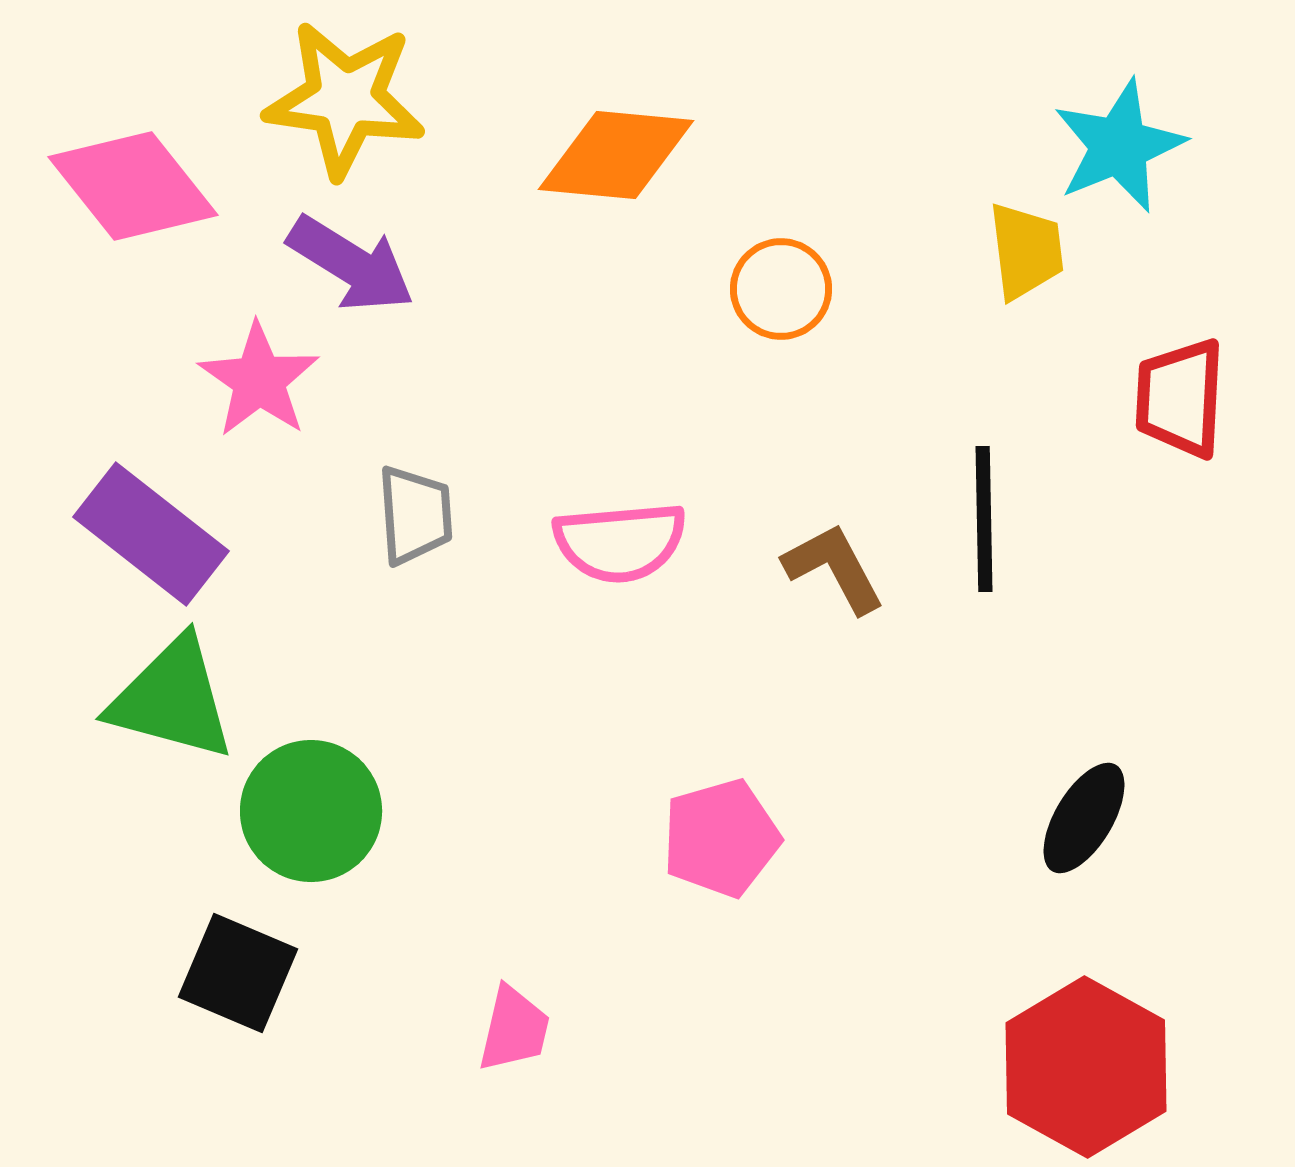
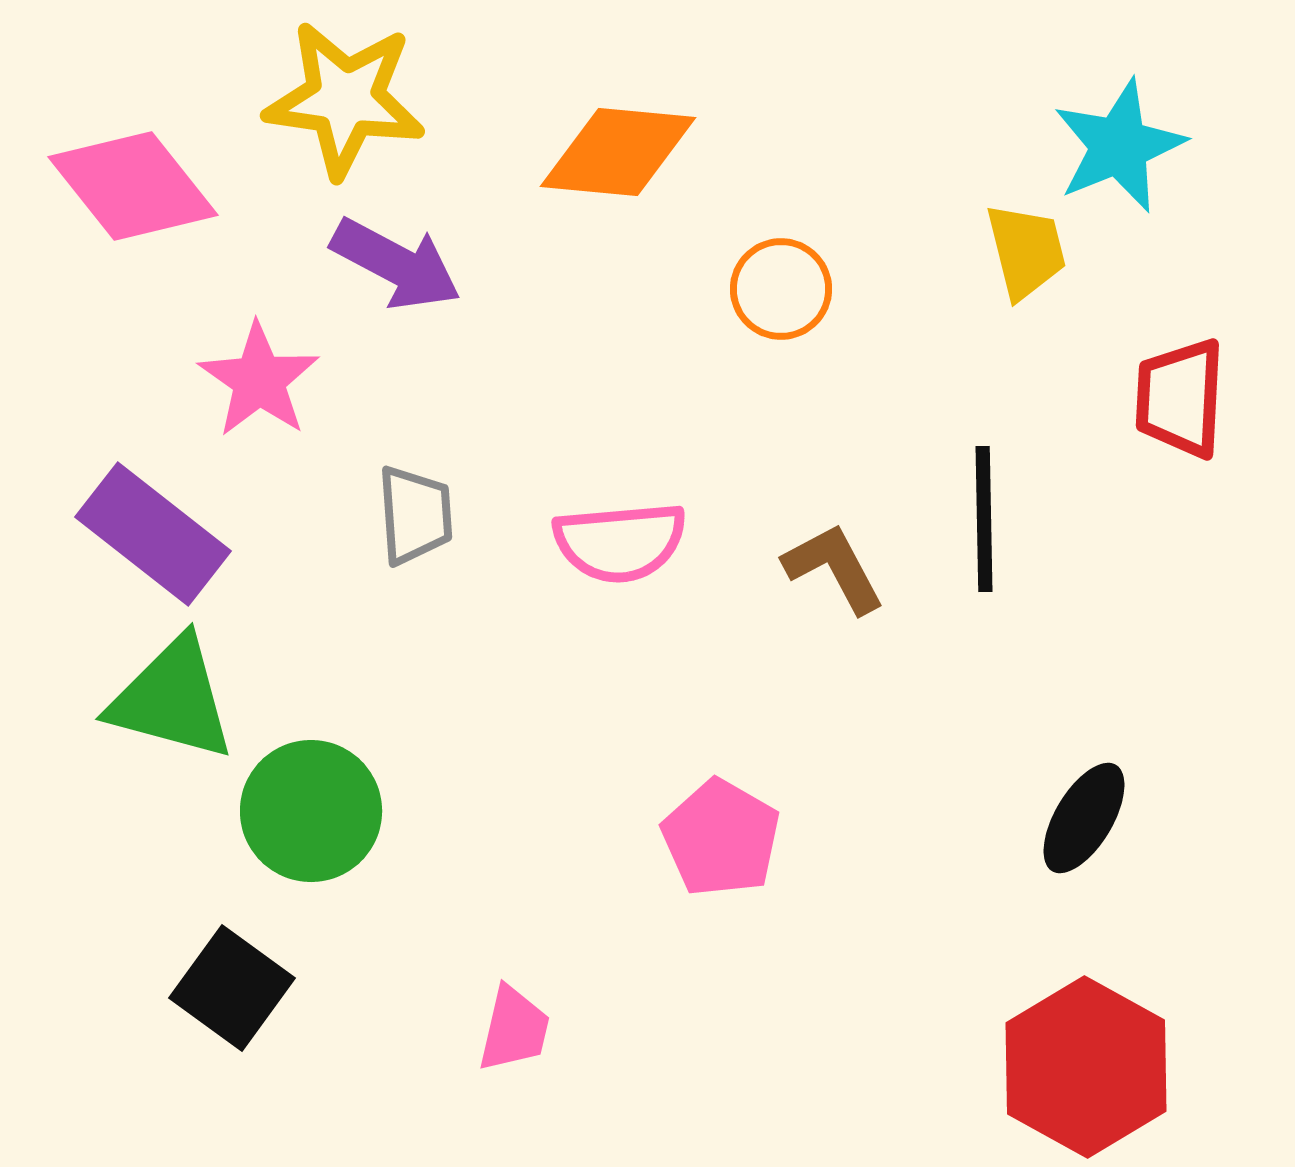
orange diamond: moved 2 px right, 3 px up
yellow trapezoid: rotated 7 degrees counterclockwise
purple arrow: moved 45 px right; rotated 4 degrees counterclockwise
purple rectangle: moved 2 px right
pink pentagon: rotated 26 degrees counterclockwise
black square: moved 6 px left, 15 px down; rotated 13 degrees clockwise
